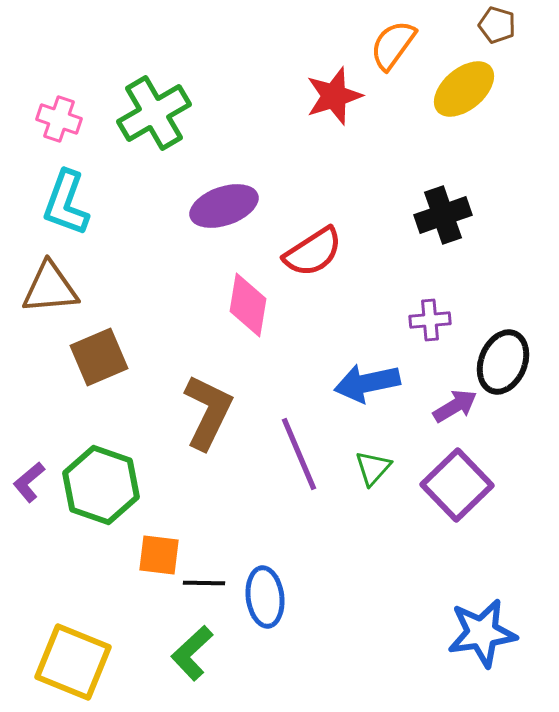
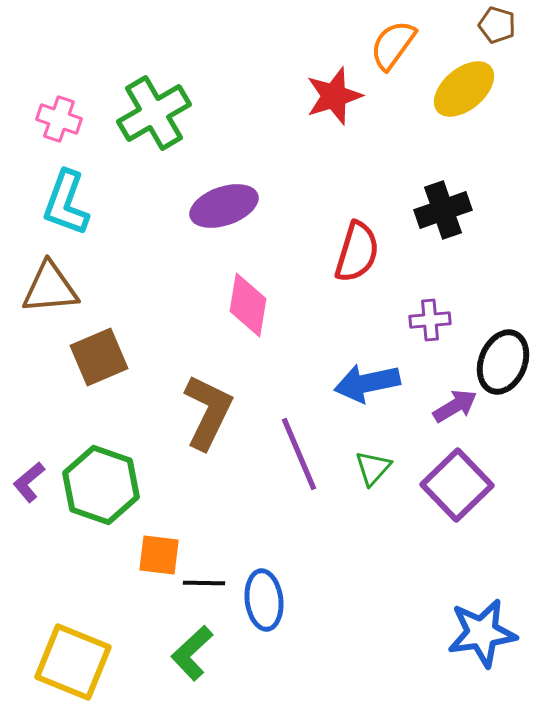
black cross: moved 5 px up
red semicircle: moved 44 px right; rotated 40 degrees counterclockwise
blue ellipse: moved 1 px left, 3 px down
